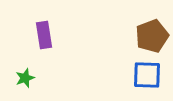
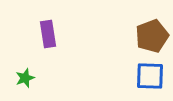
purple rectangle: moved 4 px right, 1 px up
blue square: moved 3 px right, 1 px down
